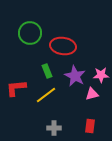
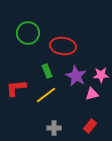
green circle: moved 2 px left
purple star: moved 1 px right
red rectangle: rotated 32 degrees clockwise
